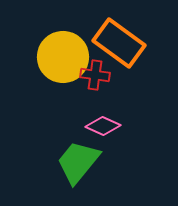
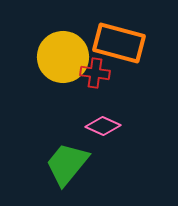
orange rectangle: rotated 21 degrees counterclockwise
red cross: moved 2 px up
green trapezoid: moved 11 px left, 2 px down
